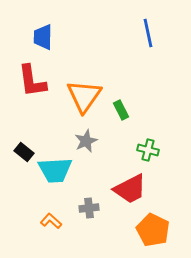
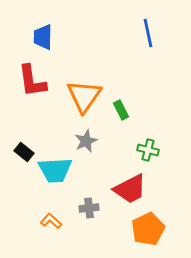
orange pentagon: moved 5 px left, 1 px up; rotated 20 degrees clockwise
